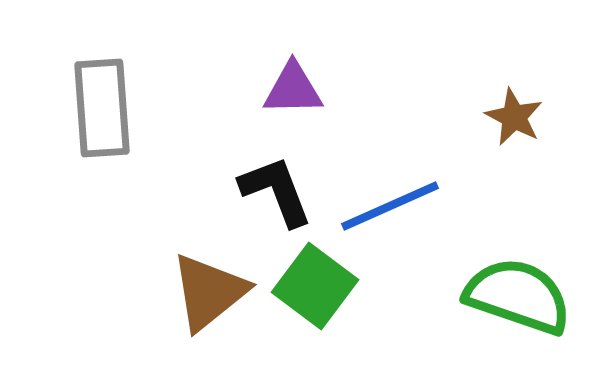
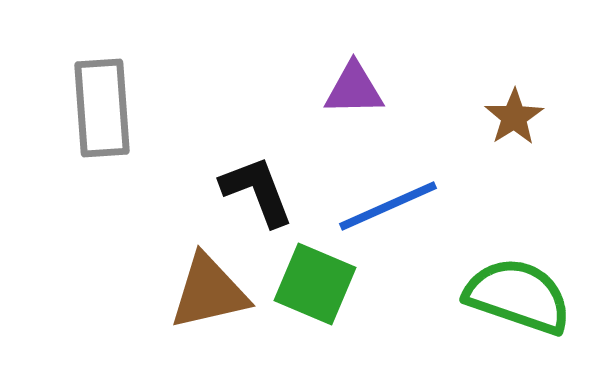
purple triangle: moved 61 px right
brown star: rotated 12 degrees clockwise
black L-shape: moved 19 px left
blue line: moved 2 px left
green square: moved 2 px up; rotated 14 degrees counterclockwise
brown triangle: rotated 26 degrees clockwise
